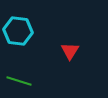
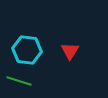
cyan hexagon: moved 9 px right, 19 px down
